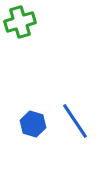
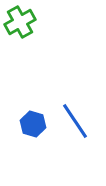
green cross: rotated 12 degrees counterclockwise
